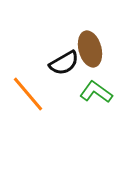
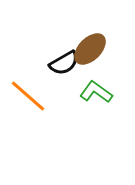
brown ellipse: rotated 60 degrees clockwise
orange line: moved 2 px down; rotated 9 degrees counterclockwise
